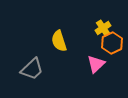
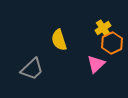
yellow semicircle: moved 1 px up
